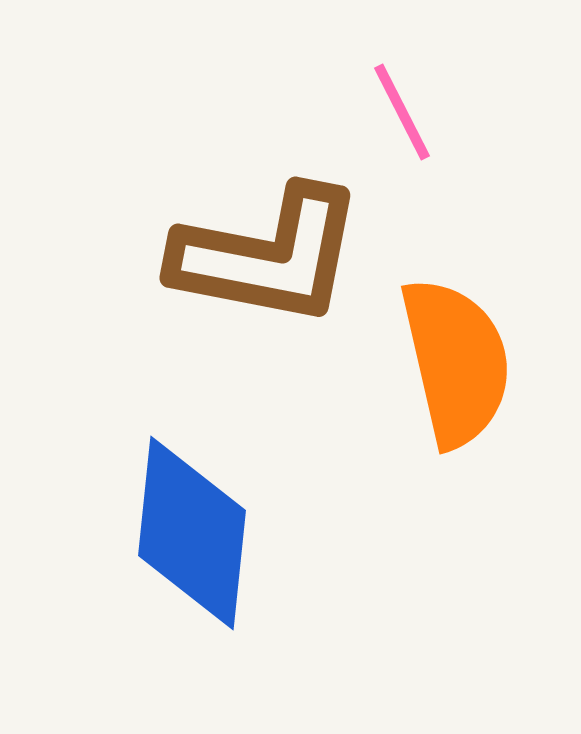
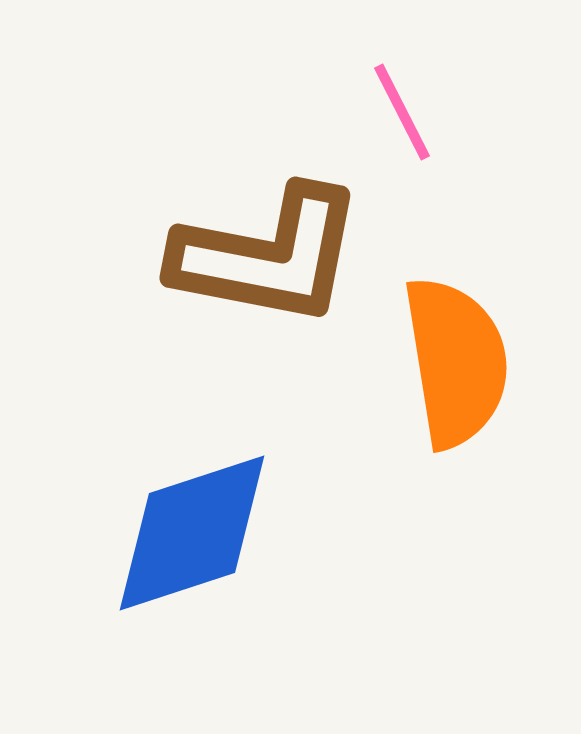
orange semicircle: rotated 4 degrees clockwise
blue diamond: rotated 66 degrees clockwise
